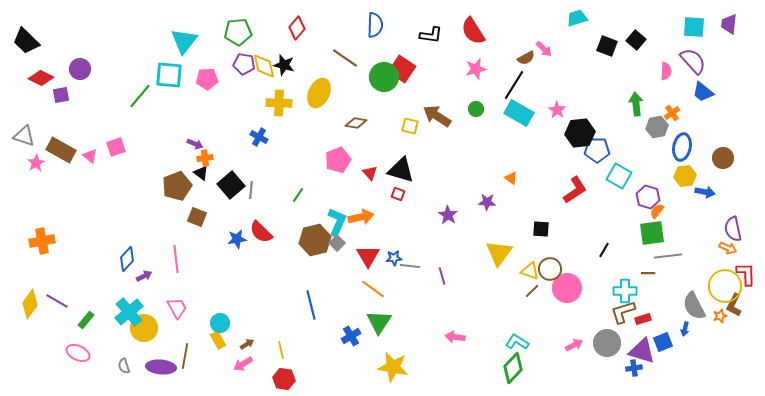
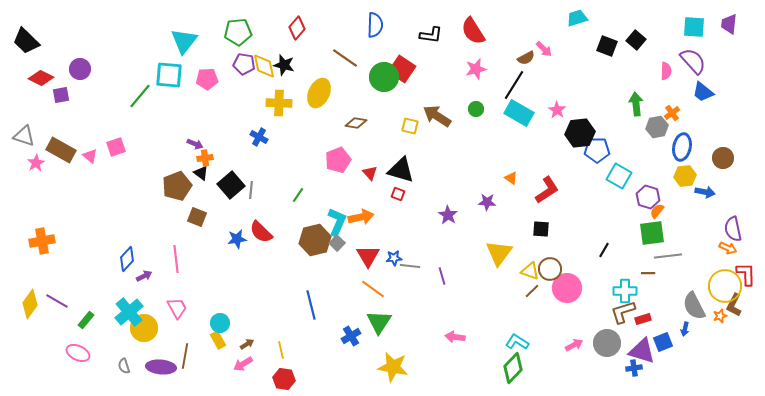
red L-shape at (575, 190): moved 28 px left
